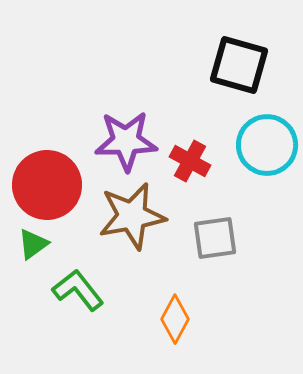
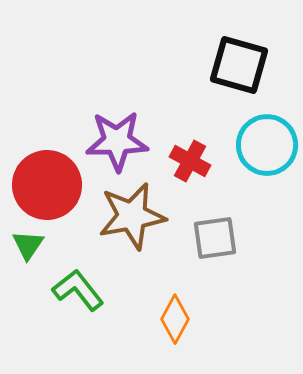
purple star: moved 9 px left
green triangle: moved 5 px left, 1 px down; rotated 20 degrees counterclockwise
